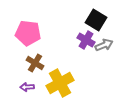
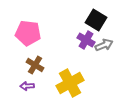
brown cross: moved 2 px down
yellow cross: moved 10 px right
purple arrow: moved 1 px up
